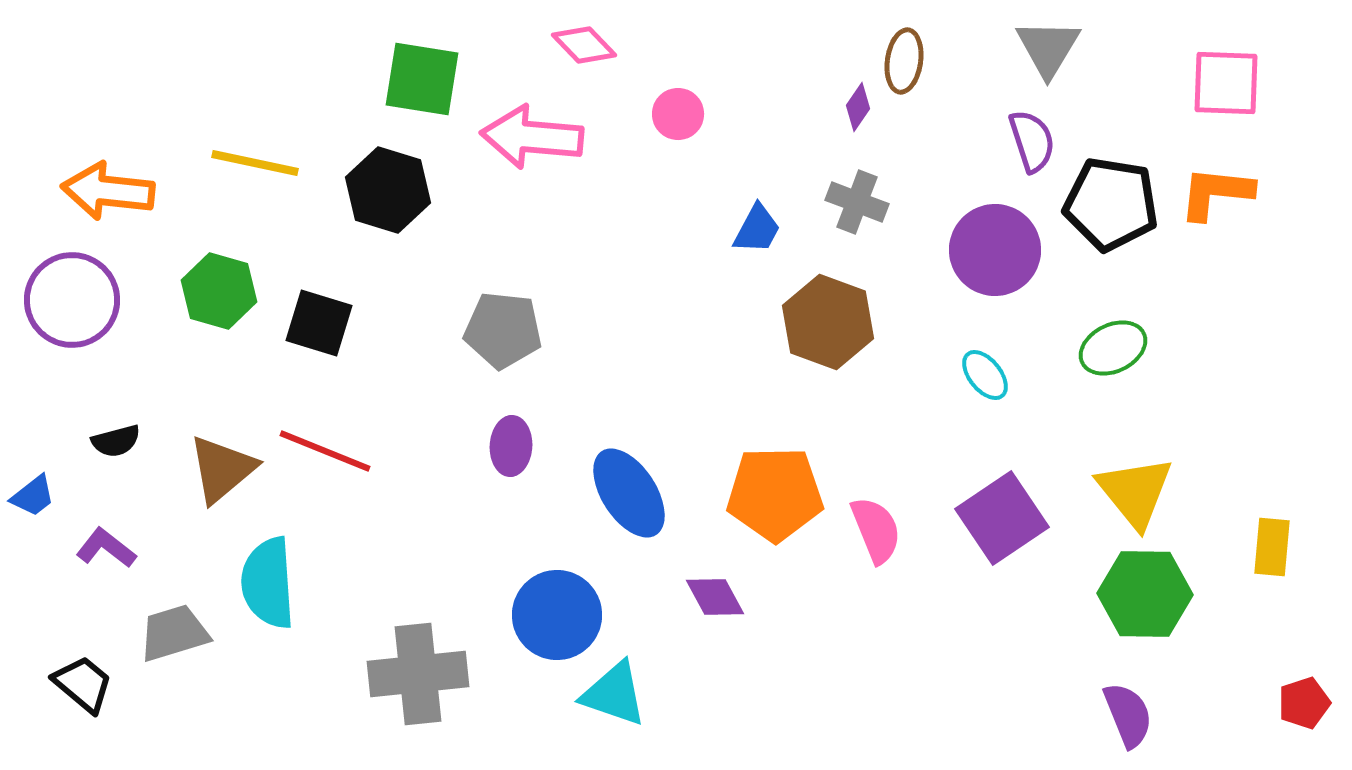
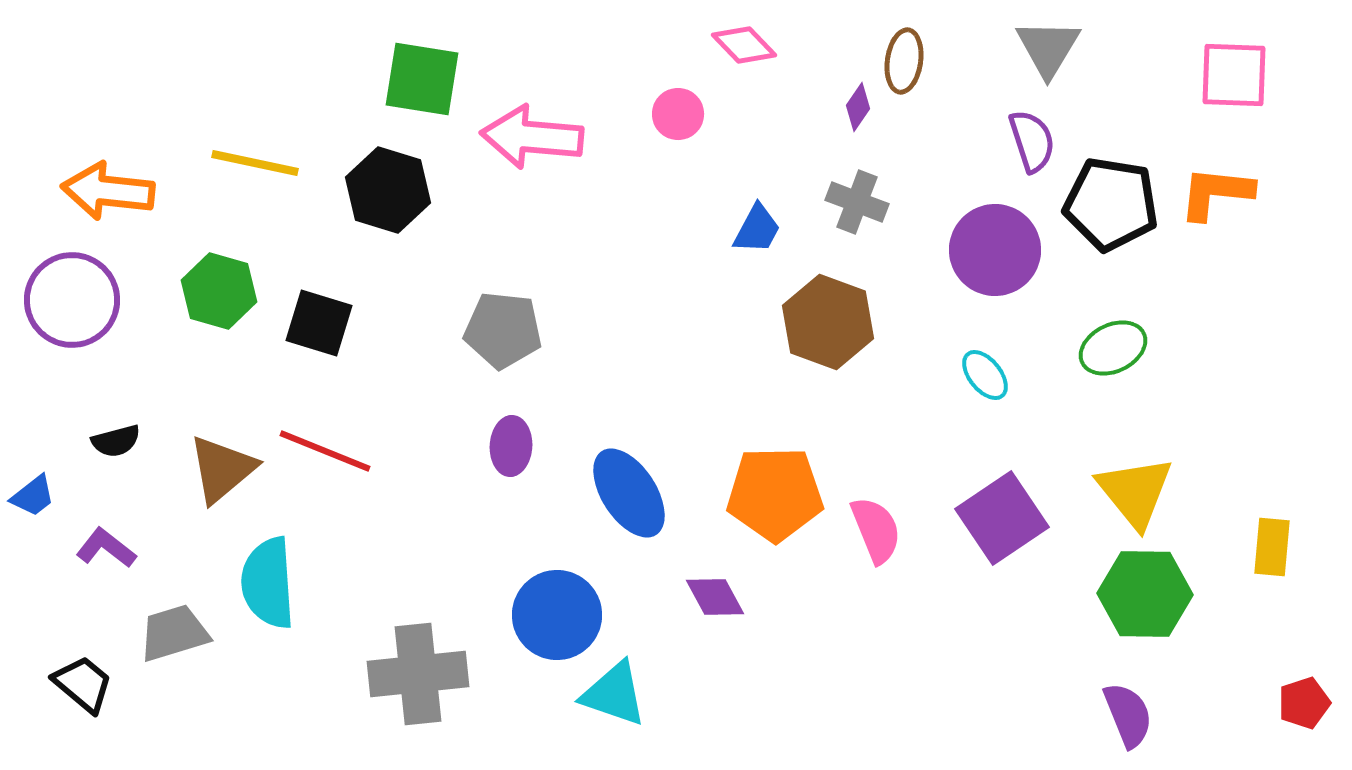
pink diamond at (584, 45): moved 160 px right
pink square at (1226, 83): moved 8 px right, 8 px up
